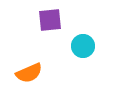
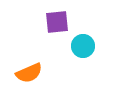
purple square: moved 7 px right, 2 px down
